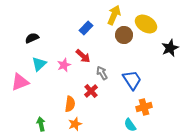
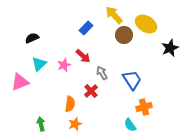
yellow arrow: rotated 66 degrees counterclockwise
